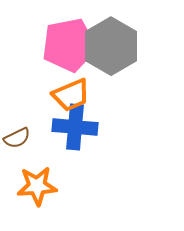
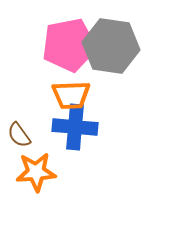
gray hexagon: rotated 22 degrees counterclockwise
orange trapezoid: rotated 21 degrees clockwise
brown semicircle: moved 2 px right, 3 px up; rotated 80 degrees clockwise
orange star: moved 1 px left, 14 px up
